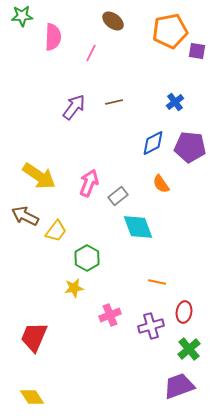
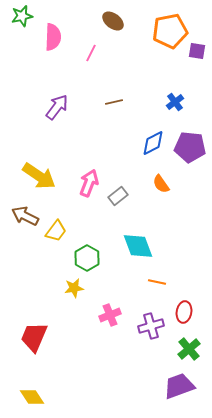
green star: rotated 10 degrees counterclockwise
purple arrow: moved 17 px left
cyan diamond: moved 19 px down
